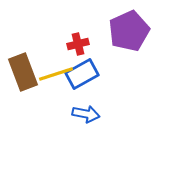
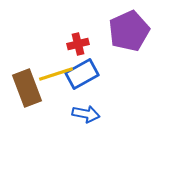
brown rectangle: moved 4 px right, 16 px down
